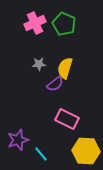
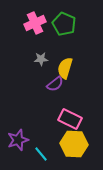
gray star: moved 2 px right, 5 px up
pink rectangle: moved 3 px right
yellow hexagon: moved 12 px left, 7 px up
